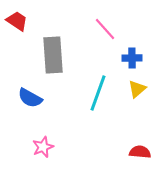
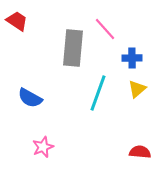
gray rectangle: moved 20 px right, 7 px up; rotated 9 degrees clockwise
